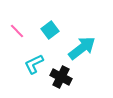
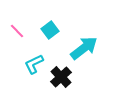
cyan arrow: moved 2 px right
black cross: rotated 20 degrees clockwise
